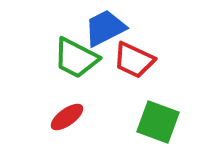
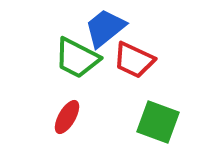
blue trapezoid: rotated 12 degrees counterclockwise
green trapezoid: moved 1 px right
red ellipse: rotated 24 degrees counterclockwise
